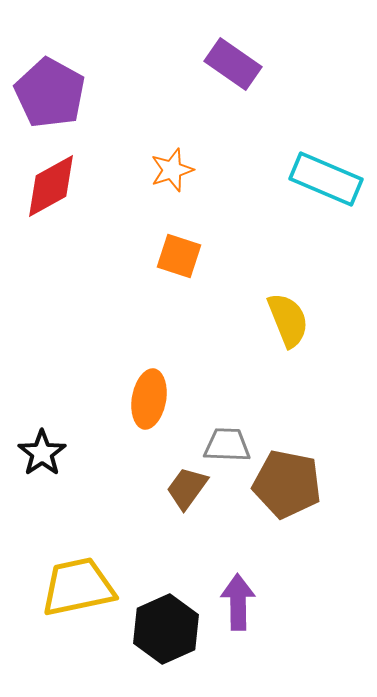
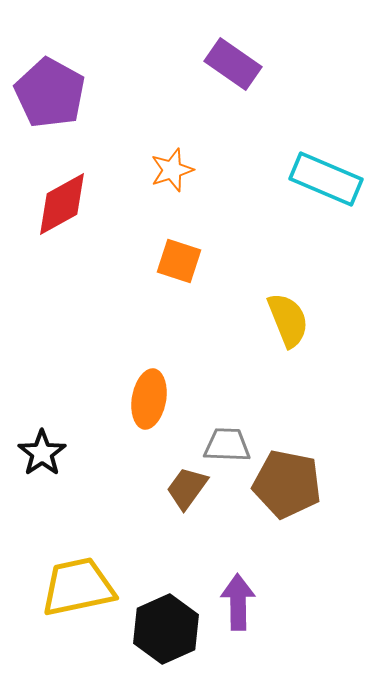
red diamond: moved 11 px right, 18 px down
orange square: moved 5 px down
